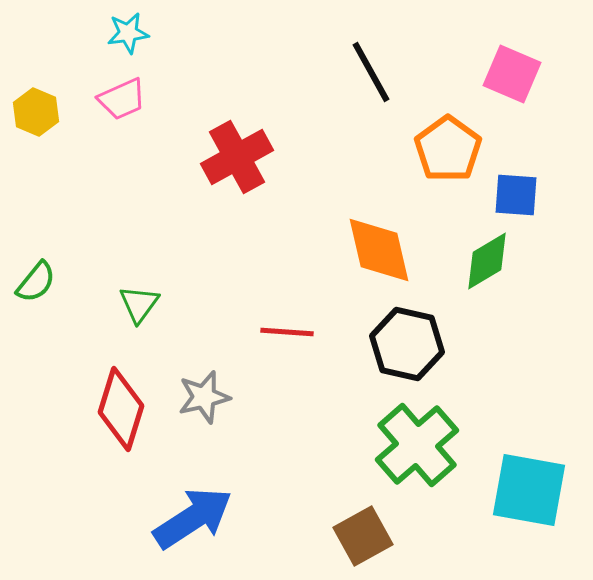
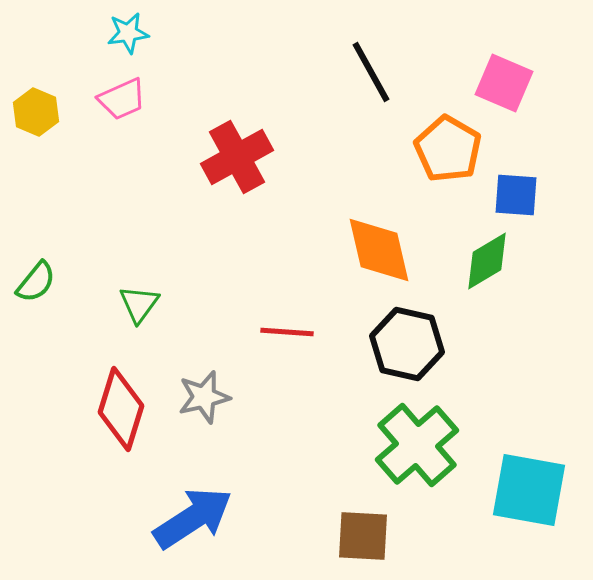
pink square: moved 8 px left, 9 px down
orange pentagon: rotated 6 degrees counterclockwise
brown square: rotated 32 degrees clockwise
